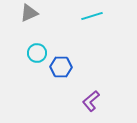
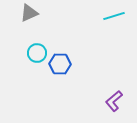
cyan line: moved 22 px right
blue hexagon: moved 1 px left, 3 px up
purple L-shape: moved 23 px right
